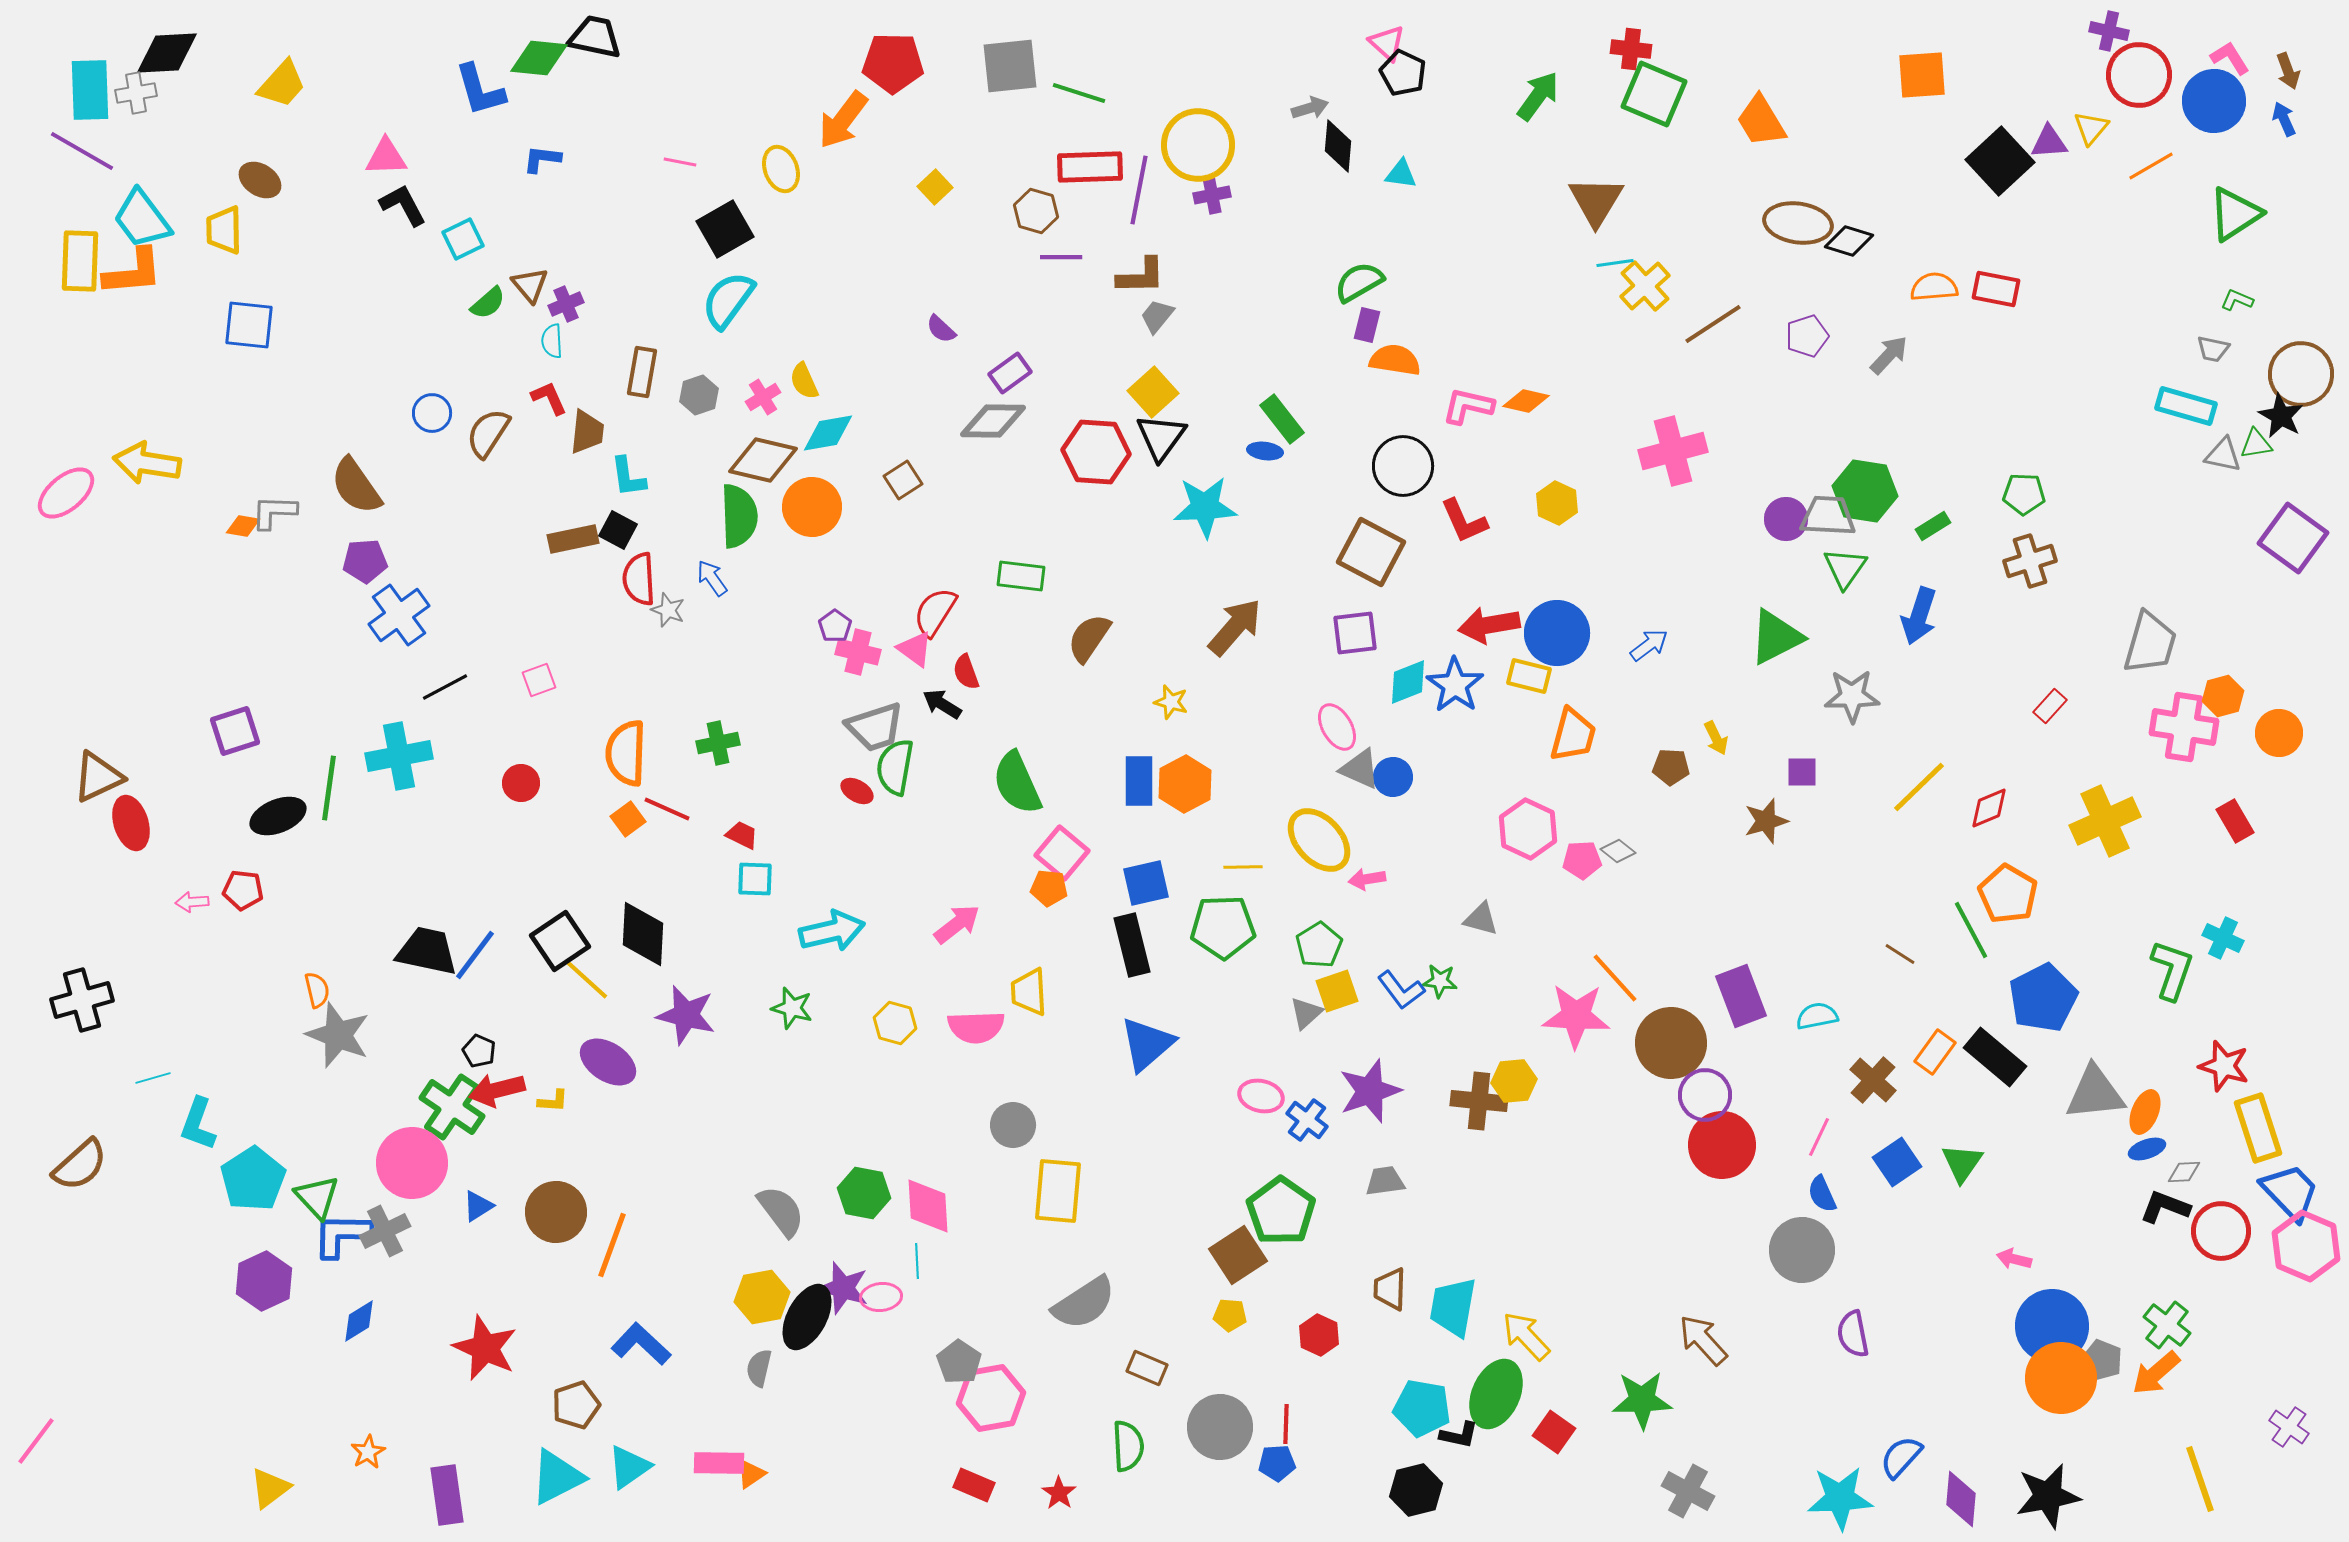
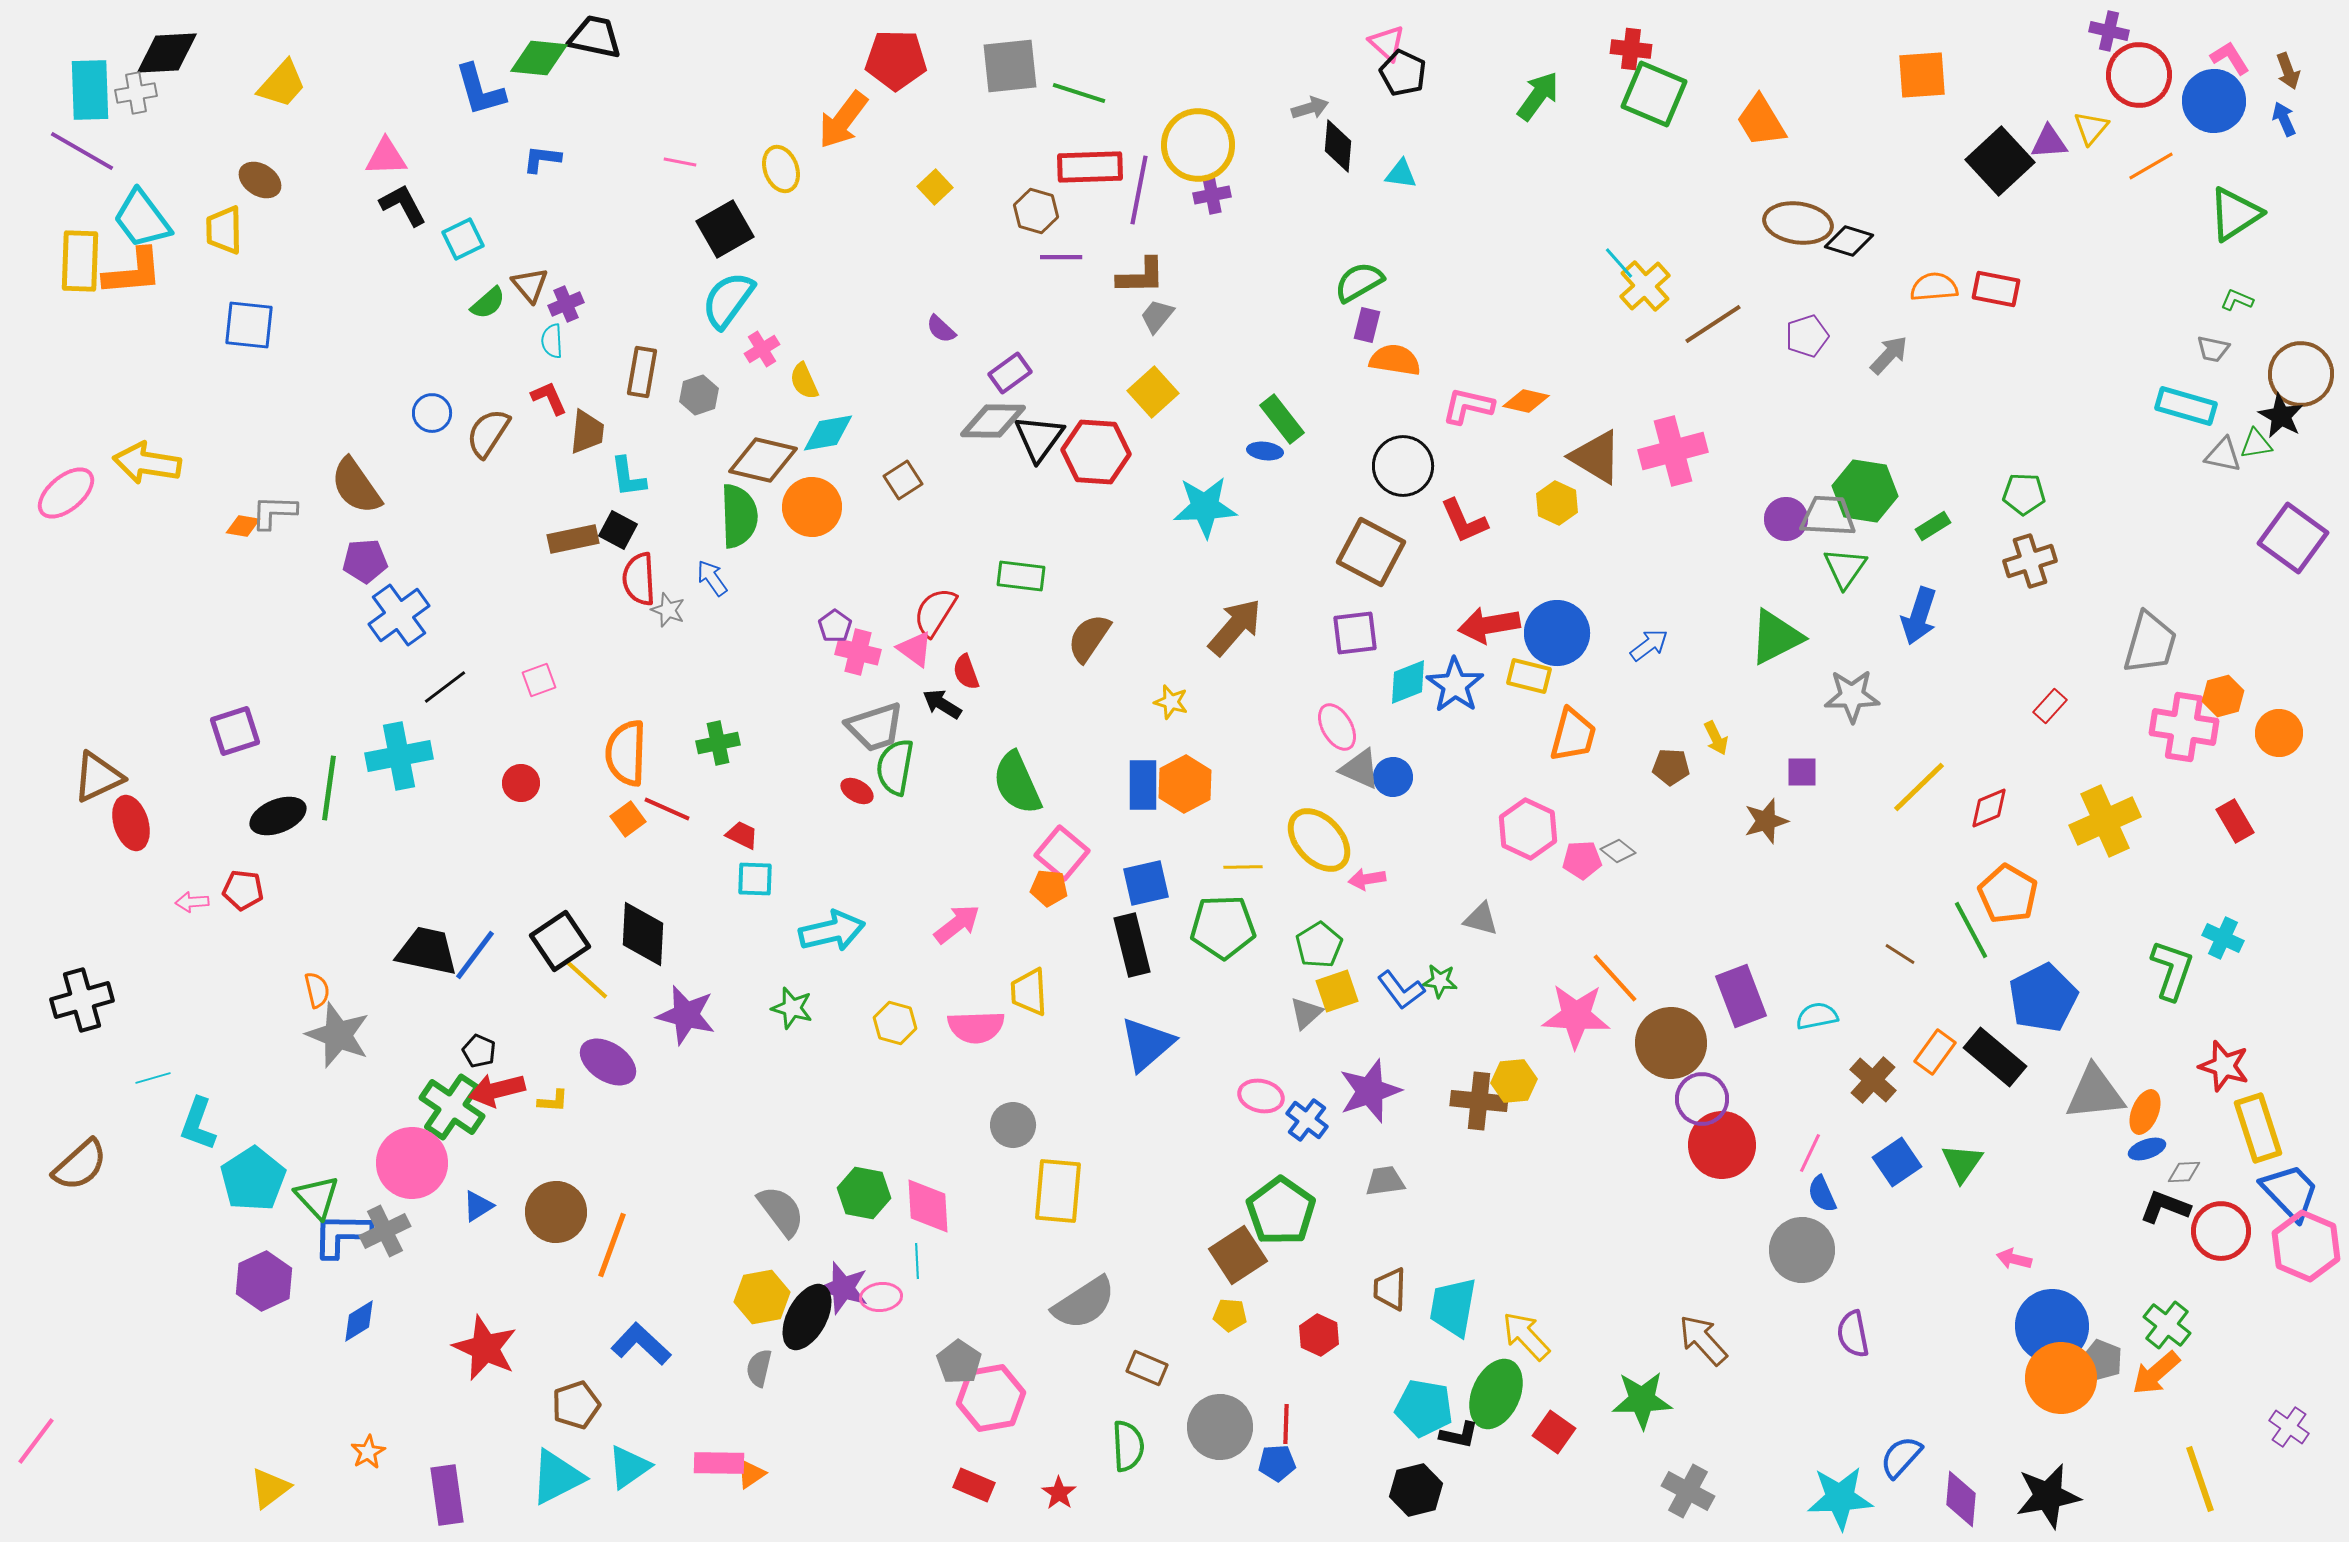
red pentagon at (893, 63): moved 3 px right, 3 px up
brown triangle at (1596, 201): moved 256 px down; rotated 30 degrees counterclockwise
cyan line at (1615, 263): moved 4 px right; rotated 57 degrees clockwise
pink cross at (763, 397): moved 1 px left, 48 px up
black triangle at (1161, 437): moved 122 px left, 1 px down
black line at (445, 687): rotated 9 degrees counterclockwise
blue rectangle at (1139, 781): moved 4 px right, 4 px down
purple circle at (1705, 1095): moved 3 px left, 4 px down
pink line at (1819, 1137): moved 9 px left, 16 px down
cyan pentagon at (1422, 1408): moved 2 px right
